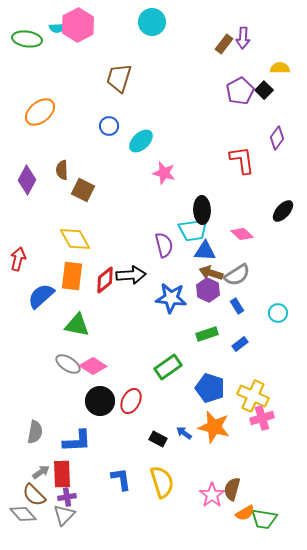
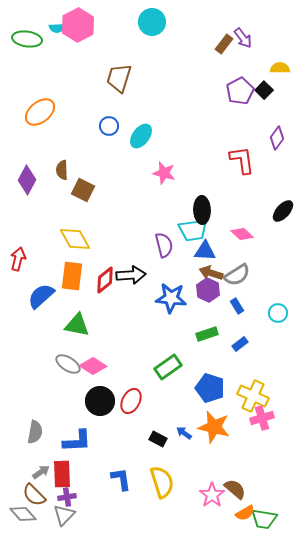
purple arrow at (243, 38): rotated 40 degrees counterclockwise
cyan ellipse at (141, 141): moved 5 px up; rotated 10 degrees counterclockwise
brown semicircle at (232, 489): moved 3 px right; rotated 115 degrees clockwise
